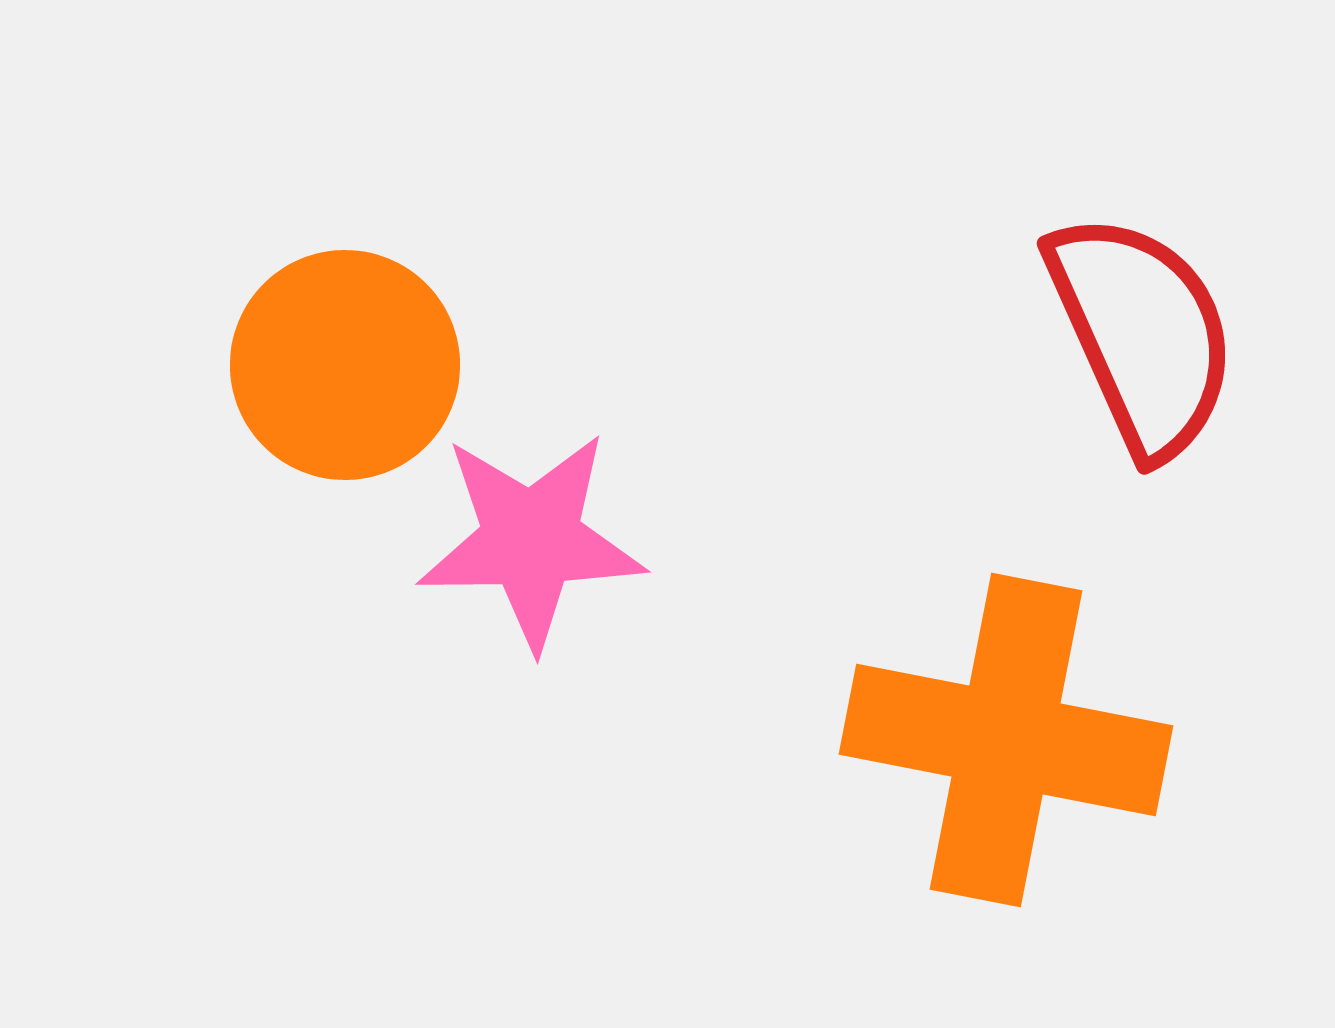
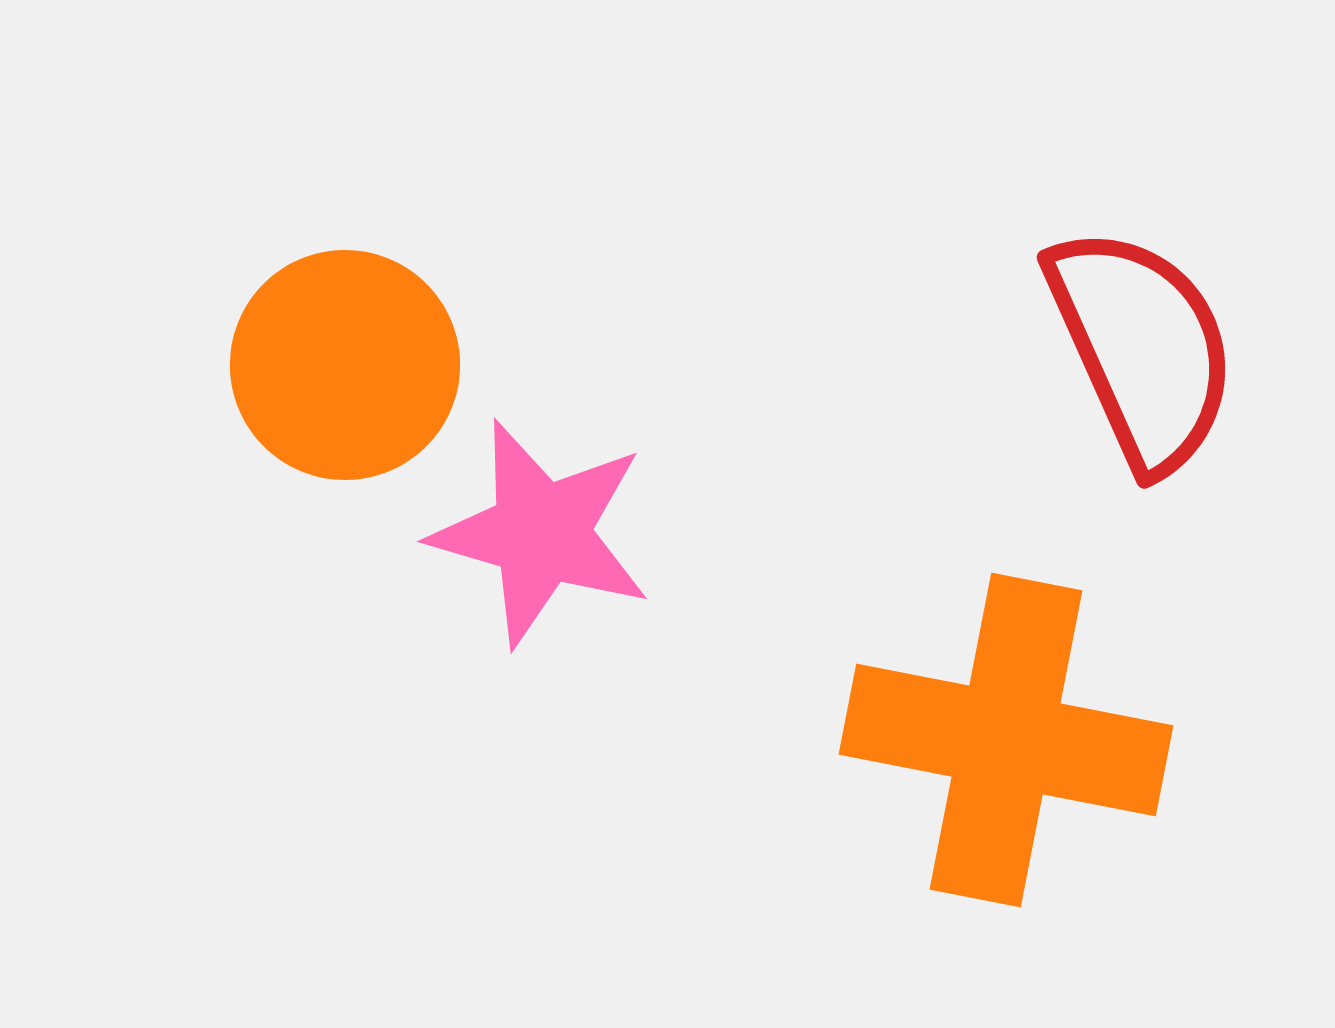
red semicircle: moved 14 px down
pink star: moved 10 px right, 7 px up; rotated 17 degrees clockwise
